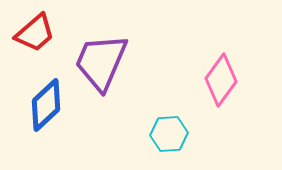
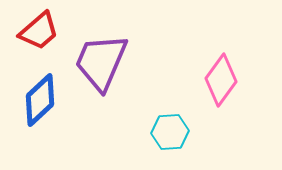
red trapezoid: moved 4 px right, 2 px up
blue diamond: moved 6 px left, 5 px up
cyan hexagon: moved 1 px right, 2 px up
